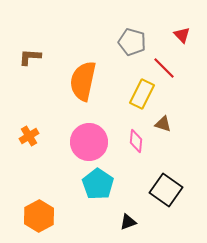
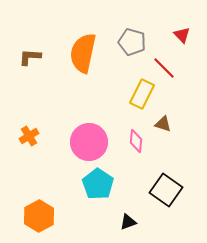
orange semicircle: moved 28 px up
